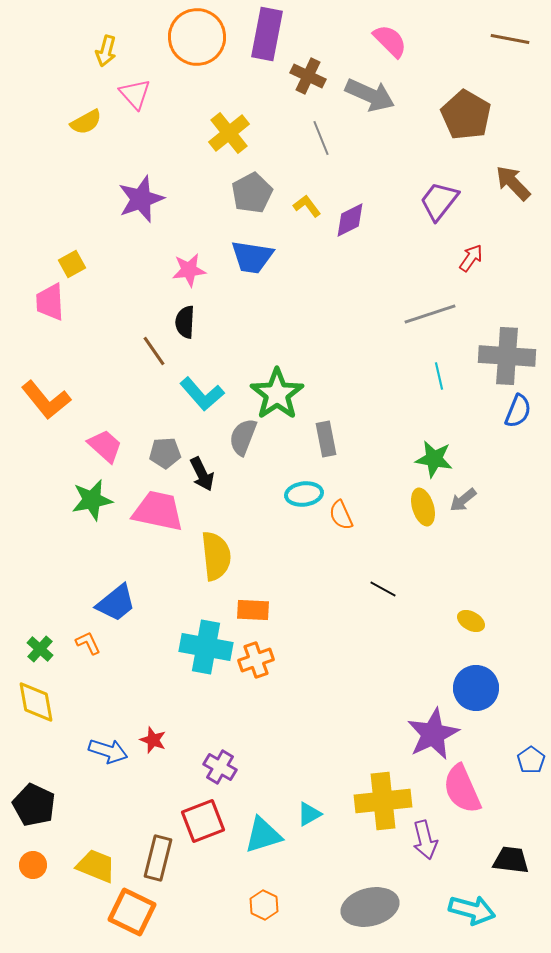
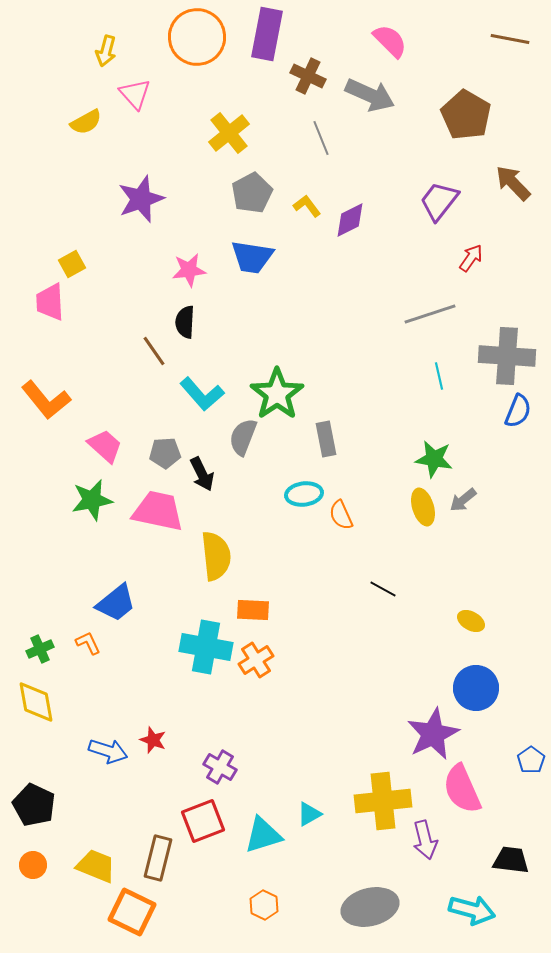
green cross at (40, 649): rotated 24 degrees clockwise
orange cross at (256, 660): rotated 12 degrees counterclockwise
